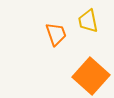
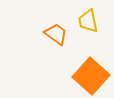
orange trapezoid: rotated 35 degrees counterclockwise
